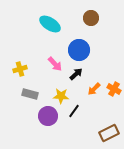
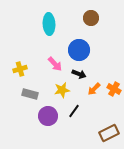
cyan ellipse: moved 1 px left; rotated 55 degrees clockwise
black arrow: moved 3 px right; rotated 64 degrees clockwise
yellow star: moved 1 px right, 6 px up; rotated 14 degrees counterclockwise
